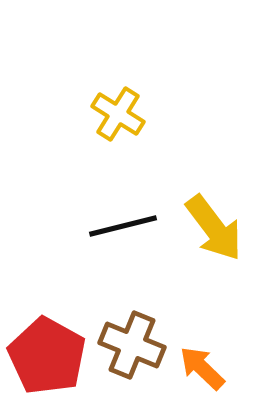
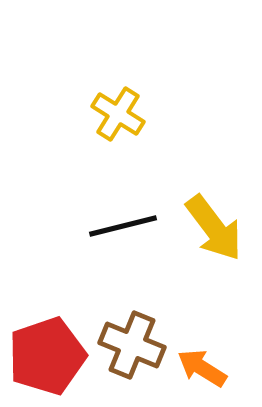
red pentagon: rotated 24 degrees clockwise
orange arrow: rotated 12 degrees counterclockwise
